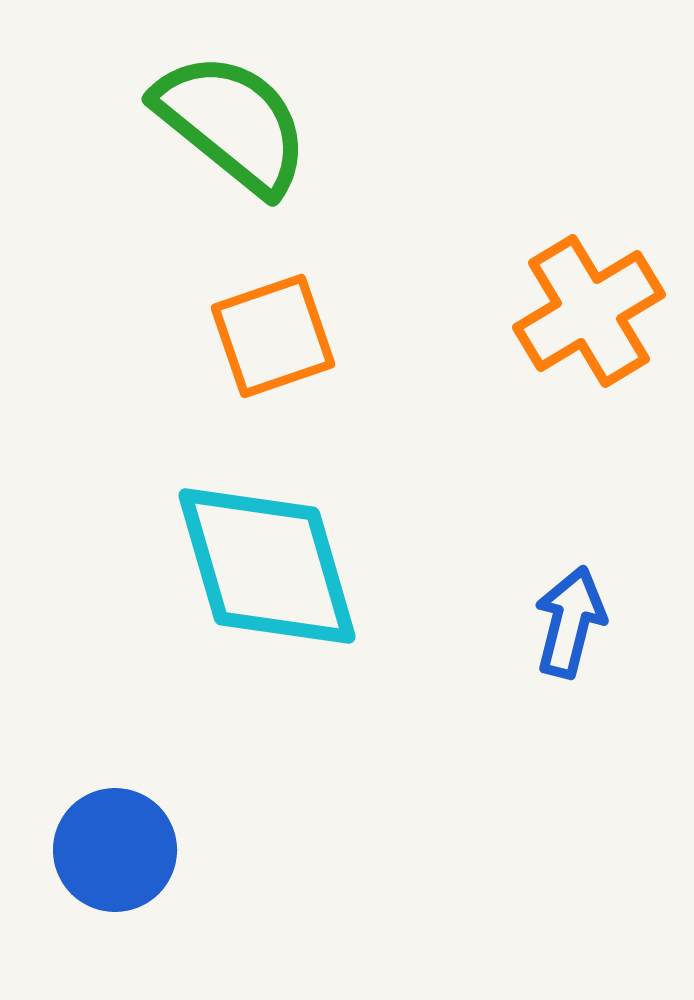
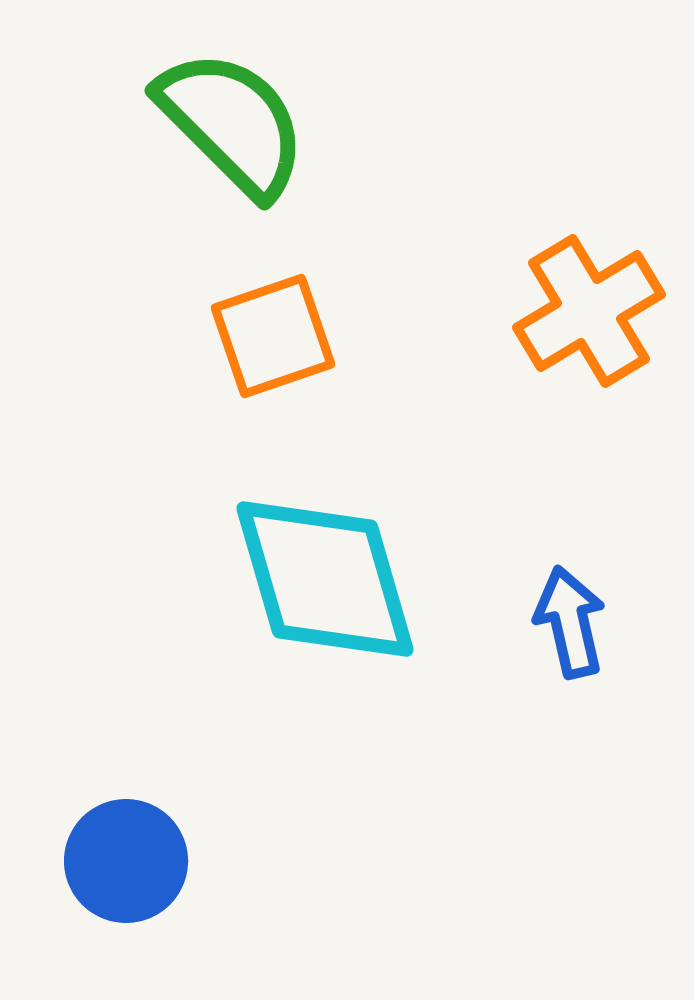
green semicircle: rotated 6 degrees clockwise
cyan diamond: moved 58 px right, 13 px down
blue arrow: rotated 27 degrees counterclockwise
blue circle: moved 11 px right, 11 px down
